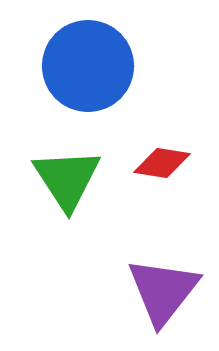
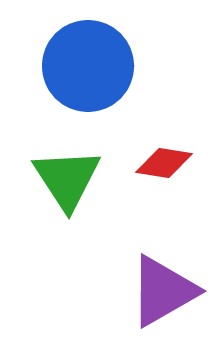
red diamond: moved 2 px right
purple triangle: rotated 22 degrees clockwise
